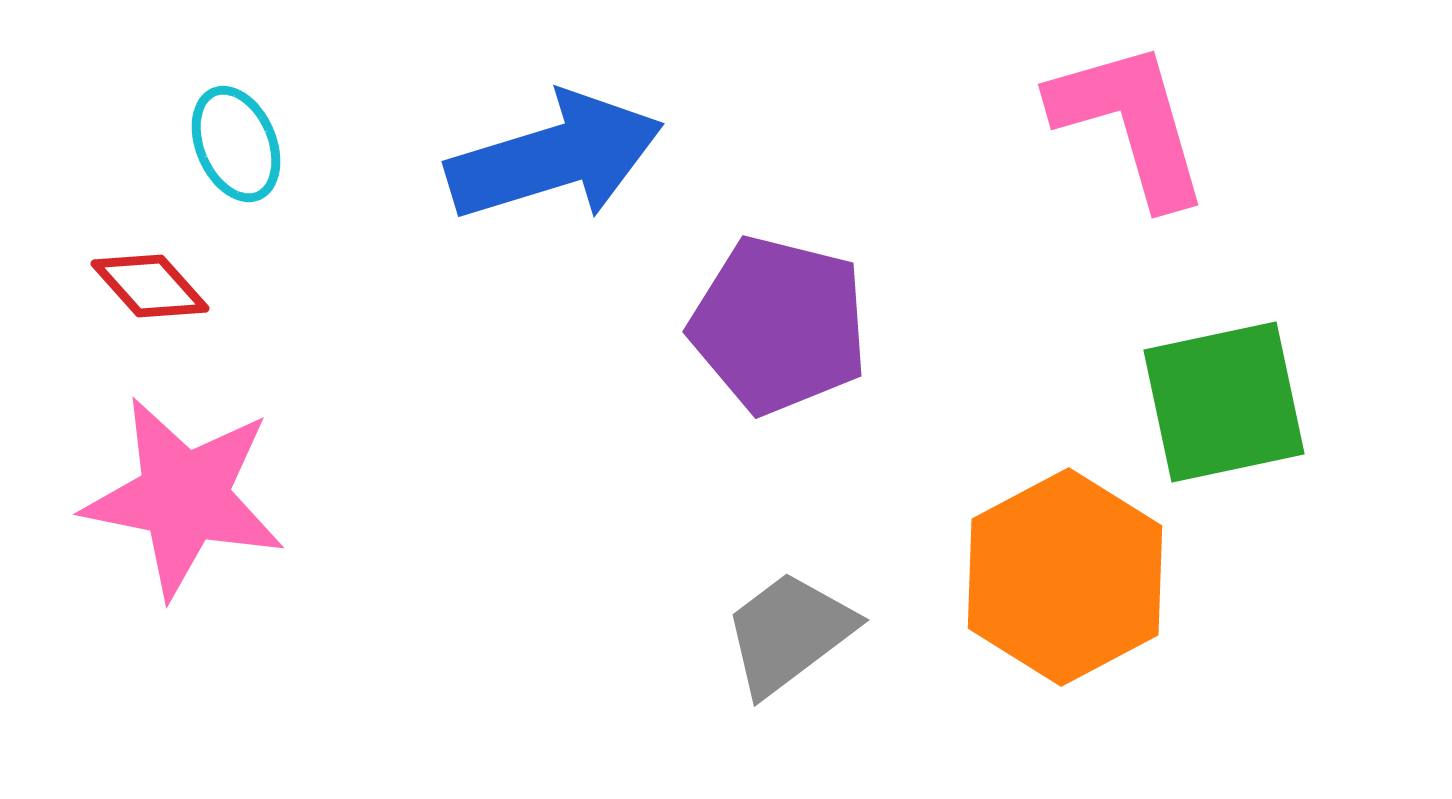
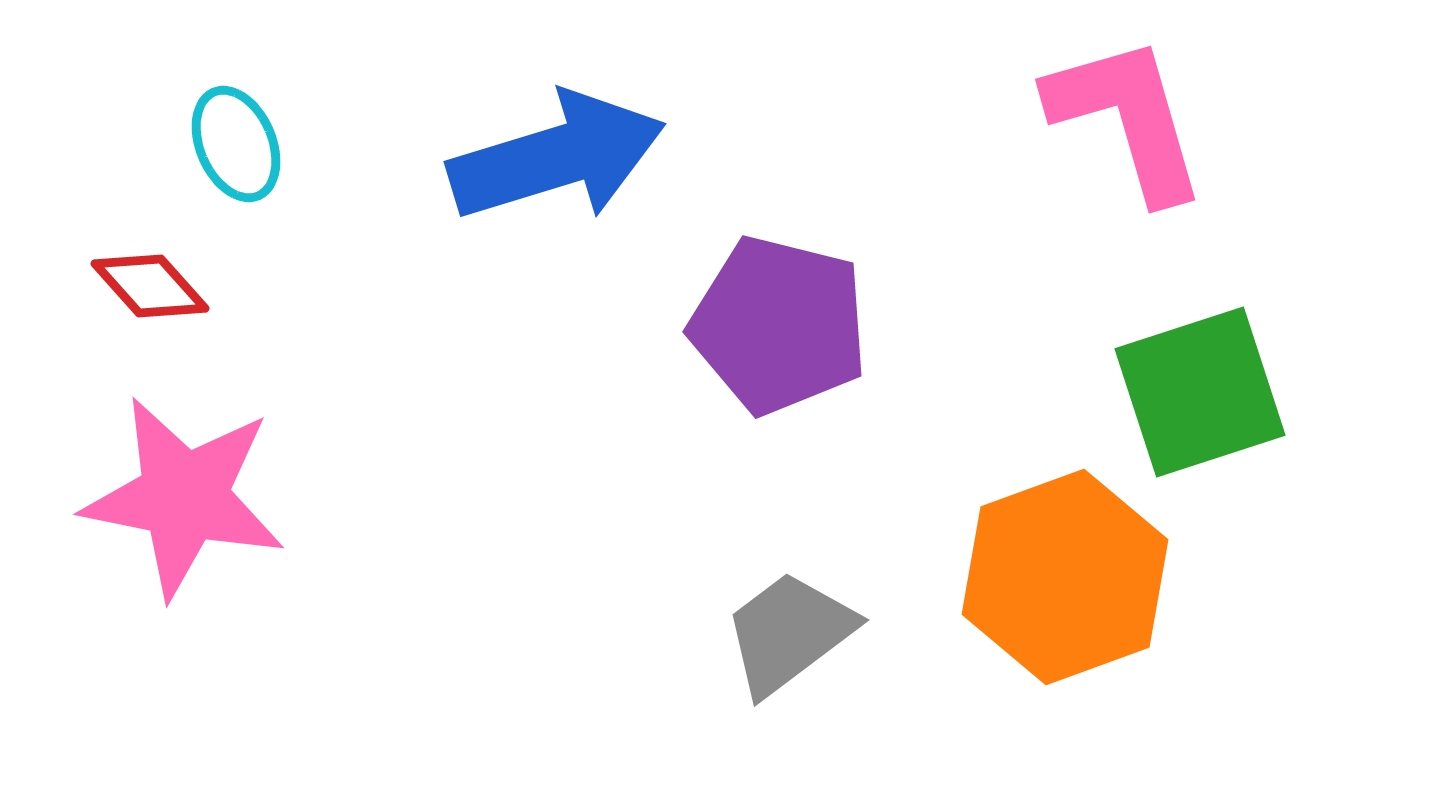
pink L-shape: moved 3 px left, 5 px up
blue arrow: moved 2 px right
green square: moved 24 px left, 10 px up; rotated 6 degrees counterclockwise
orange hexagon: rotated 8 degrees clockwise
